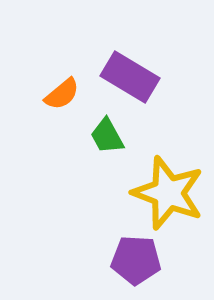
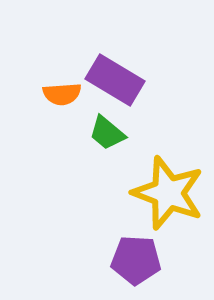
purple rectangle: moved 15 px left, 3 px down
orange semicircle: rotated 36 degrees clockwise
green trapezoid: moved 3 px up; rotated 21 degrees counterclockwise
